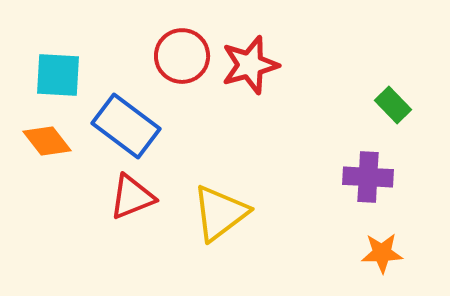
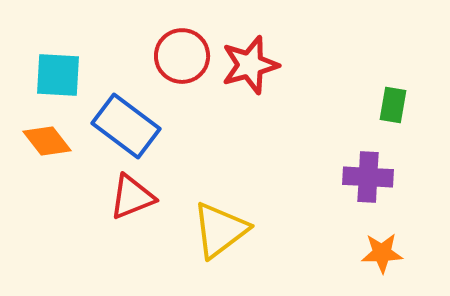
green rectangle: rotated 54 degrees clockwise
yellow triangle: moved 17 px down
